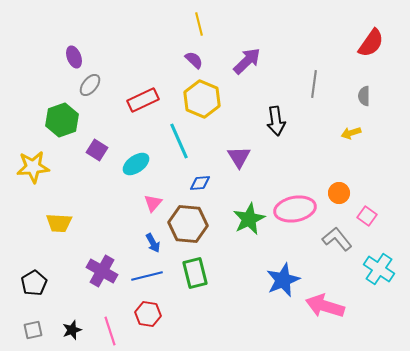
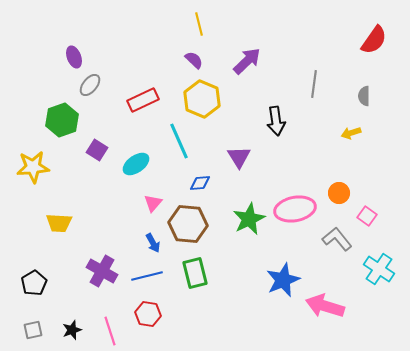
red semicircle: moved 3 px right, 3 px up
